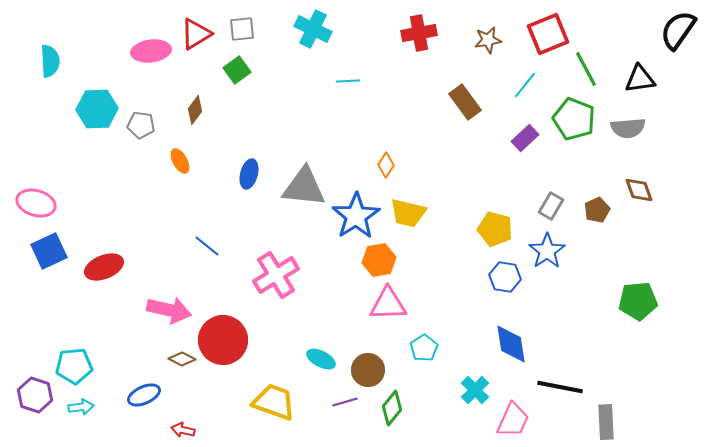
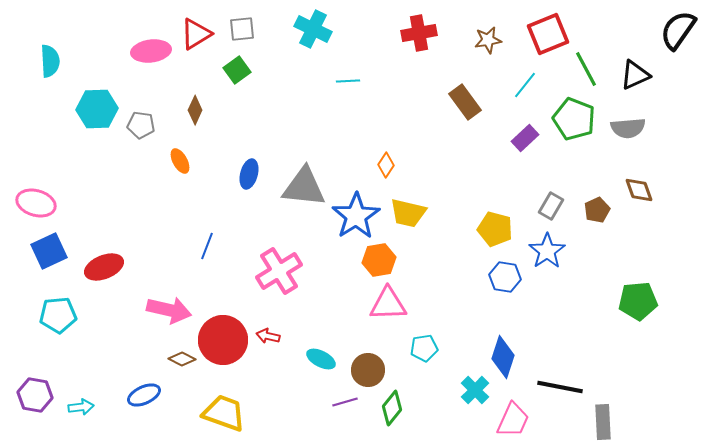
black triangle at (640, 79): moved 5 px left, 4 px up; rotated 16 degrees counterclockwise
brown diamond at (195, 110): rotated 12 degrees counterclockwise
blue line at (207, 246): rotated 72 degrees clockwise
pink cross at (276, 275): moved 3 px right, 4 px up
blue diamond at (511, 344): moved 8 px left, 13 px down; rotated 27 degrees clockwise
cyan pentagon at (424, 348): rotated 24 degrees clockwise
cyan pentagon at (74, 366): moved 16 px left, 51 px up
purple hexagon at (35, 395): rotated 8 degrees counterclockwise
yellow trapezoid at (274, 402): moved 50 px left, 11 px down
gray rectangle at (606, 422): moved 3 px left
red arrow at (183, 430): moved 85 px right, 94 px up
